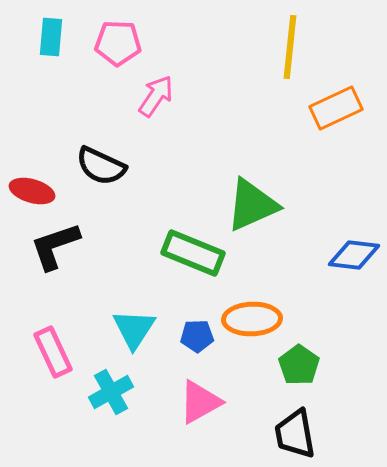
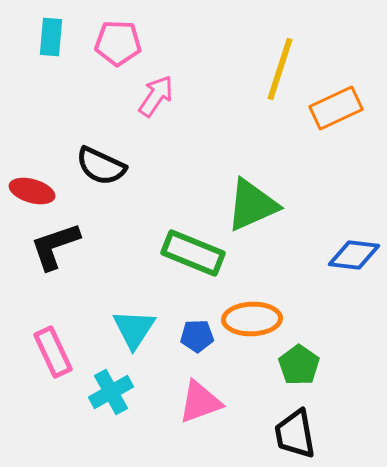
yellow line: moved 10 px left, 22 px down; rotated 12 degrees clockwise
pink triangle: rotated 9 degrees clockwise
